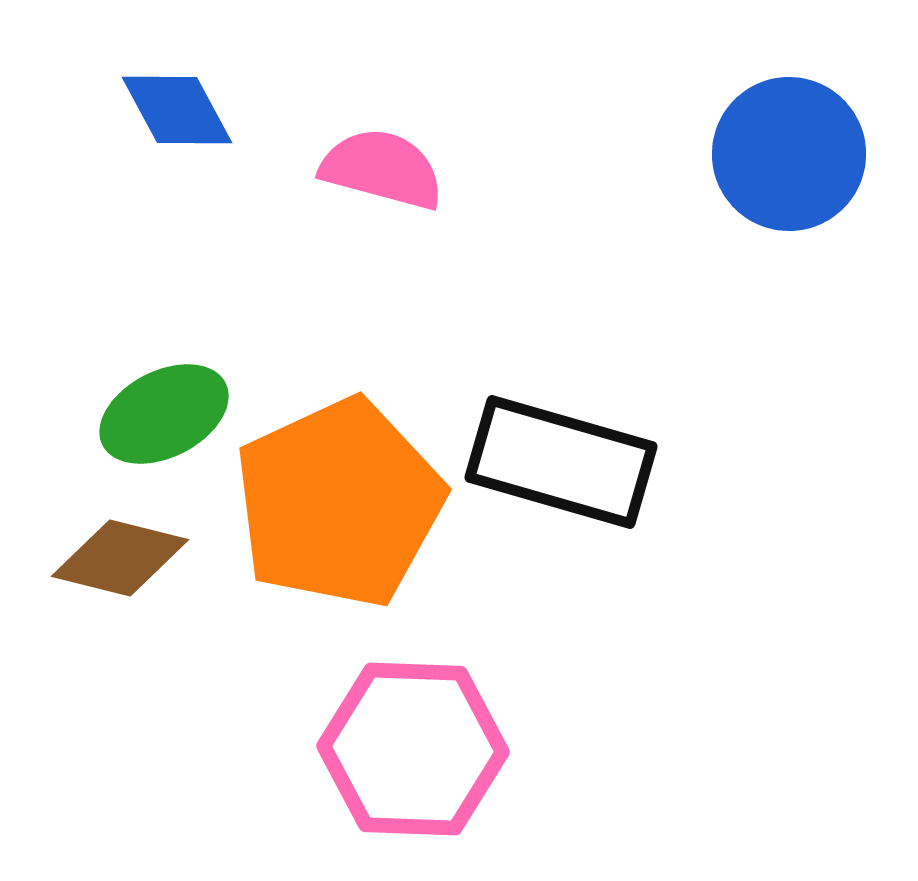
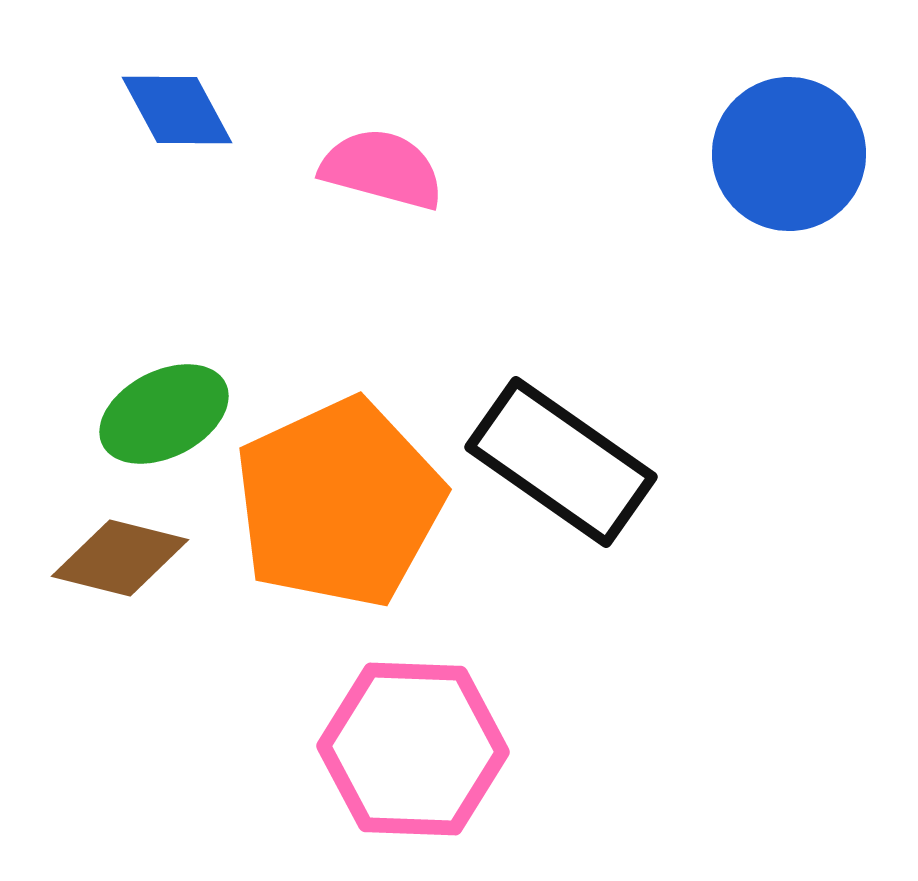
black rectangle: rotated 19 degrees clockwise
